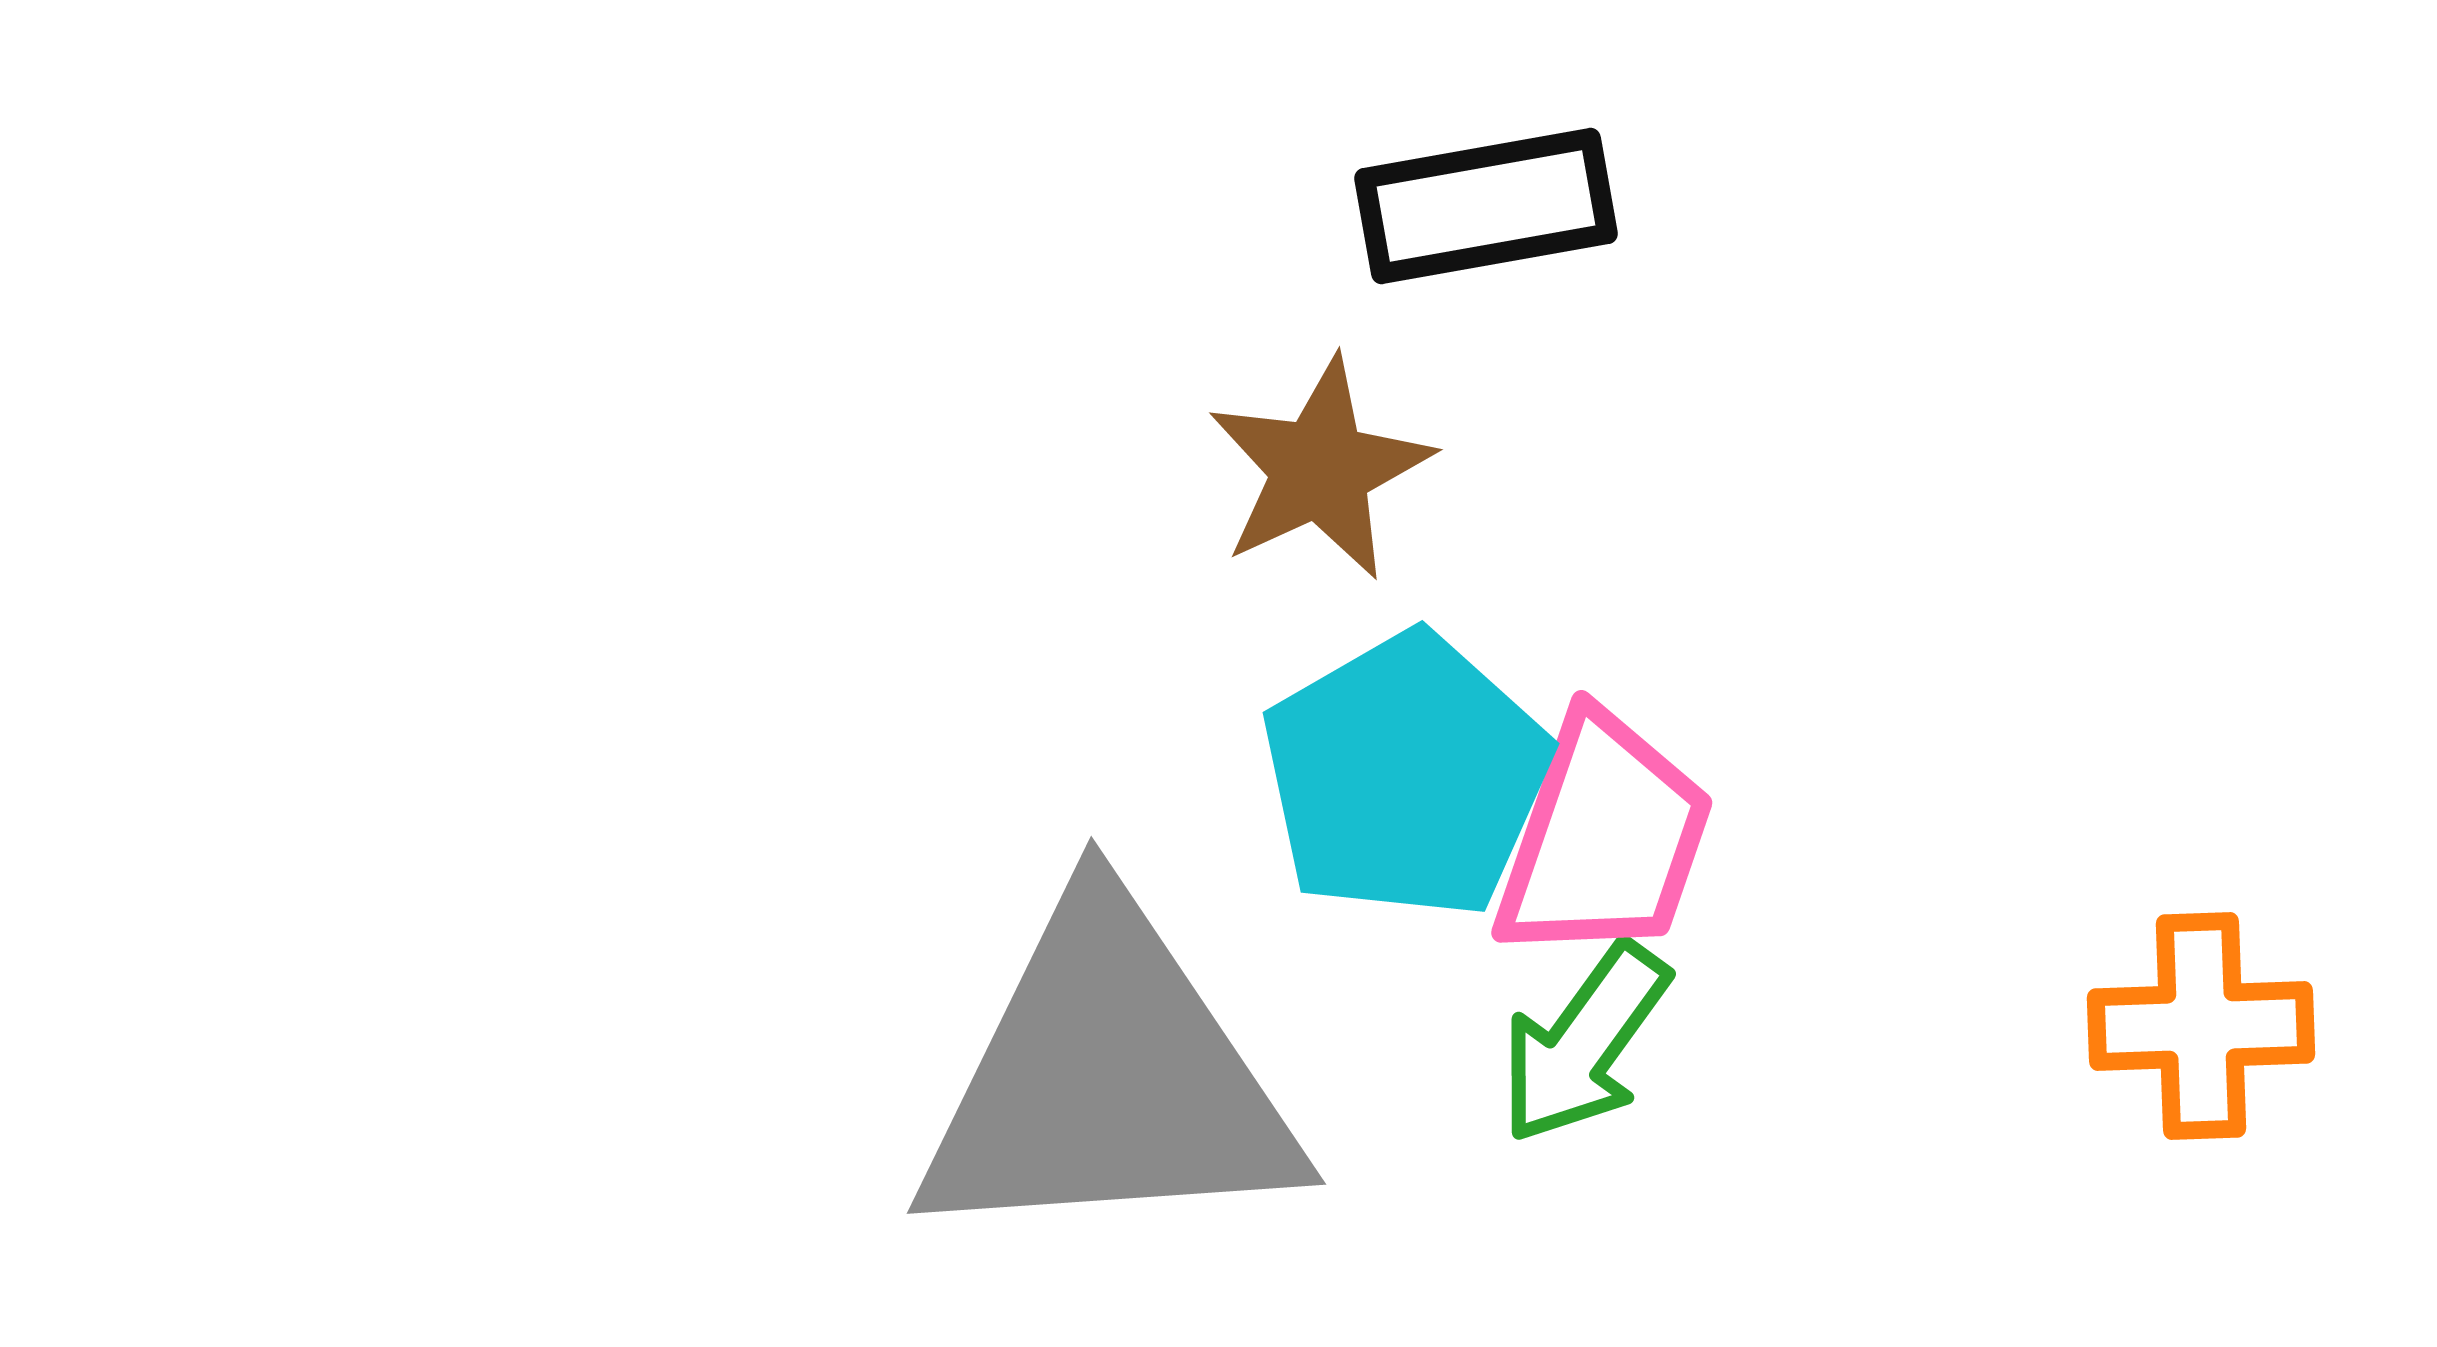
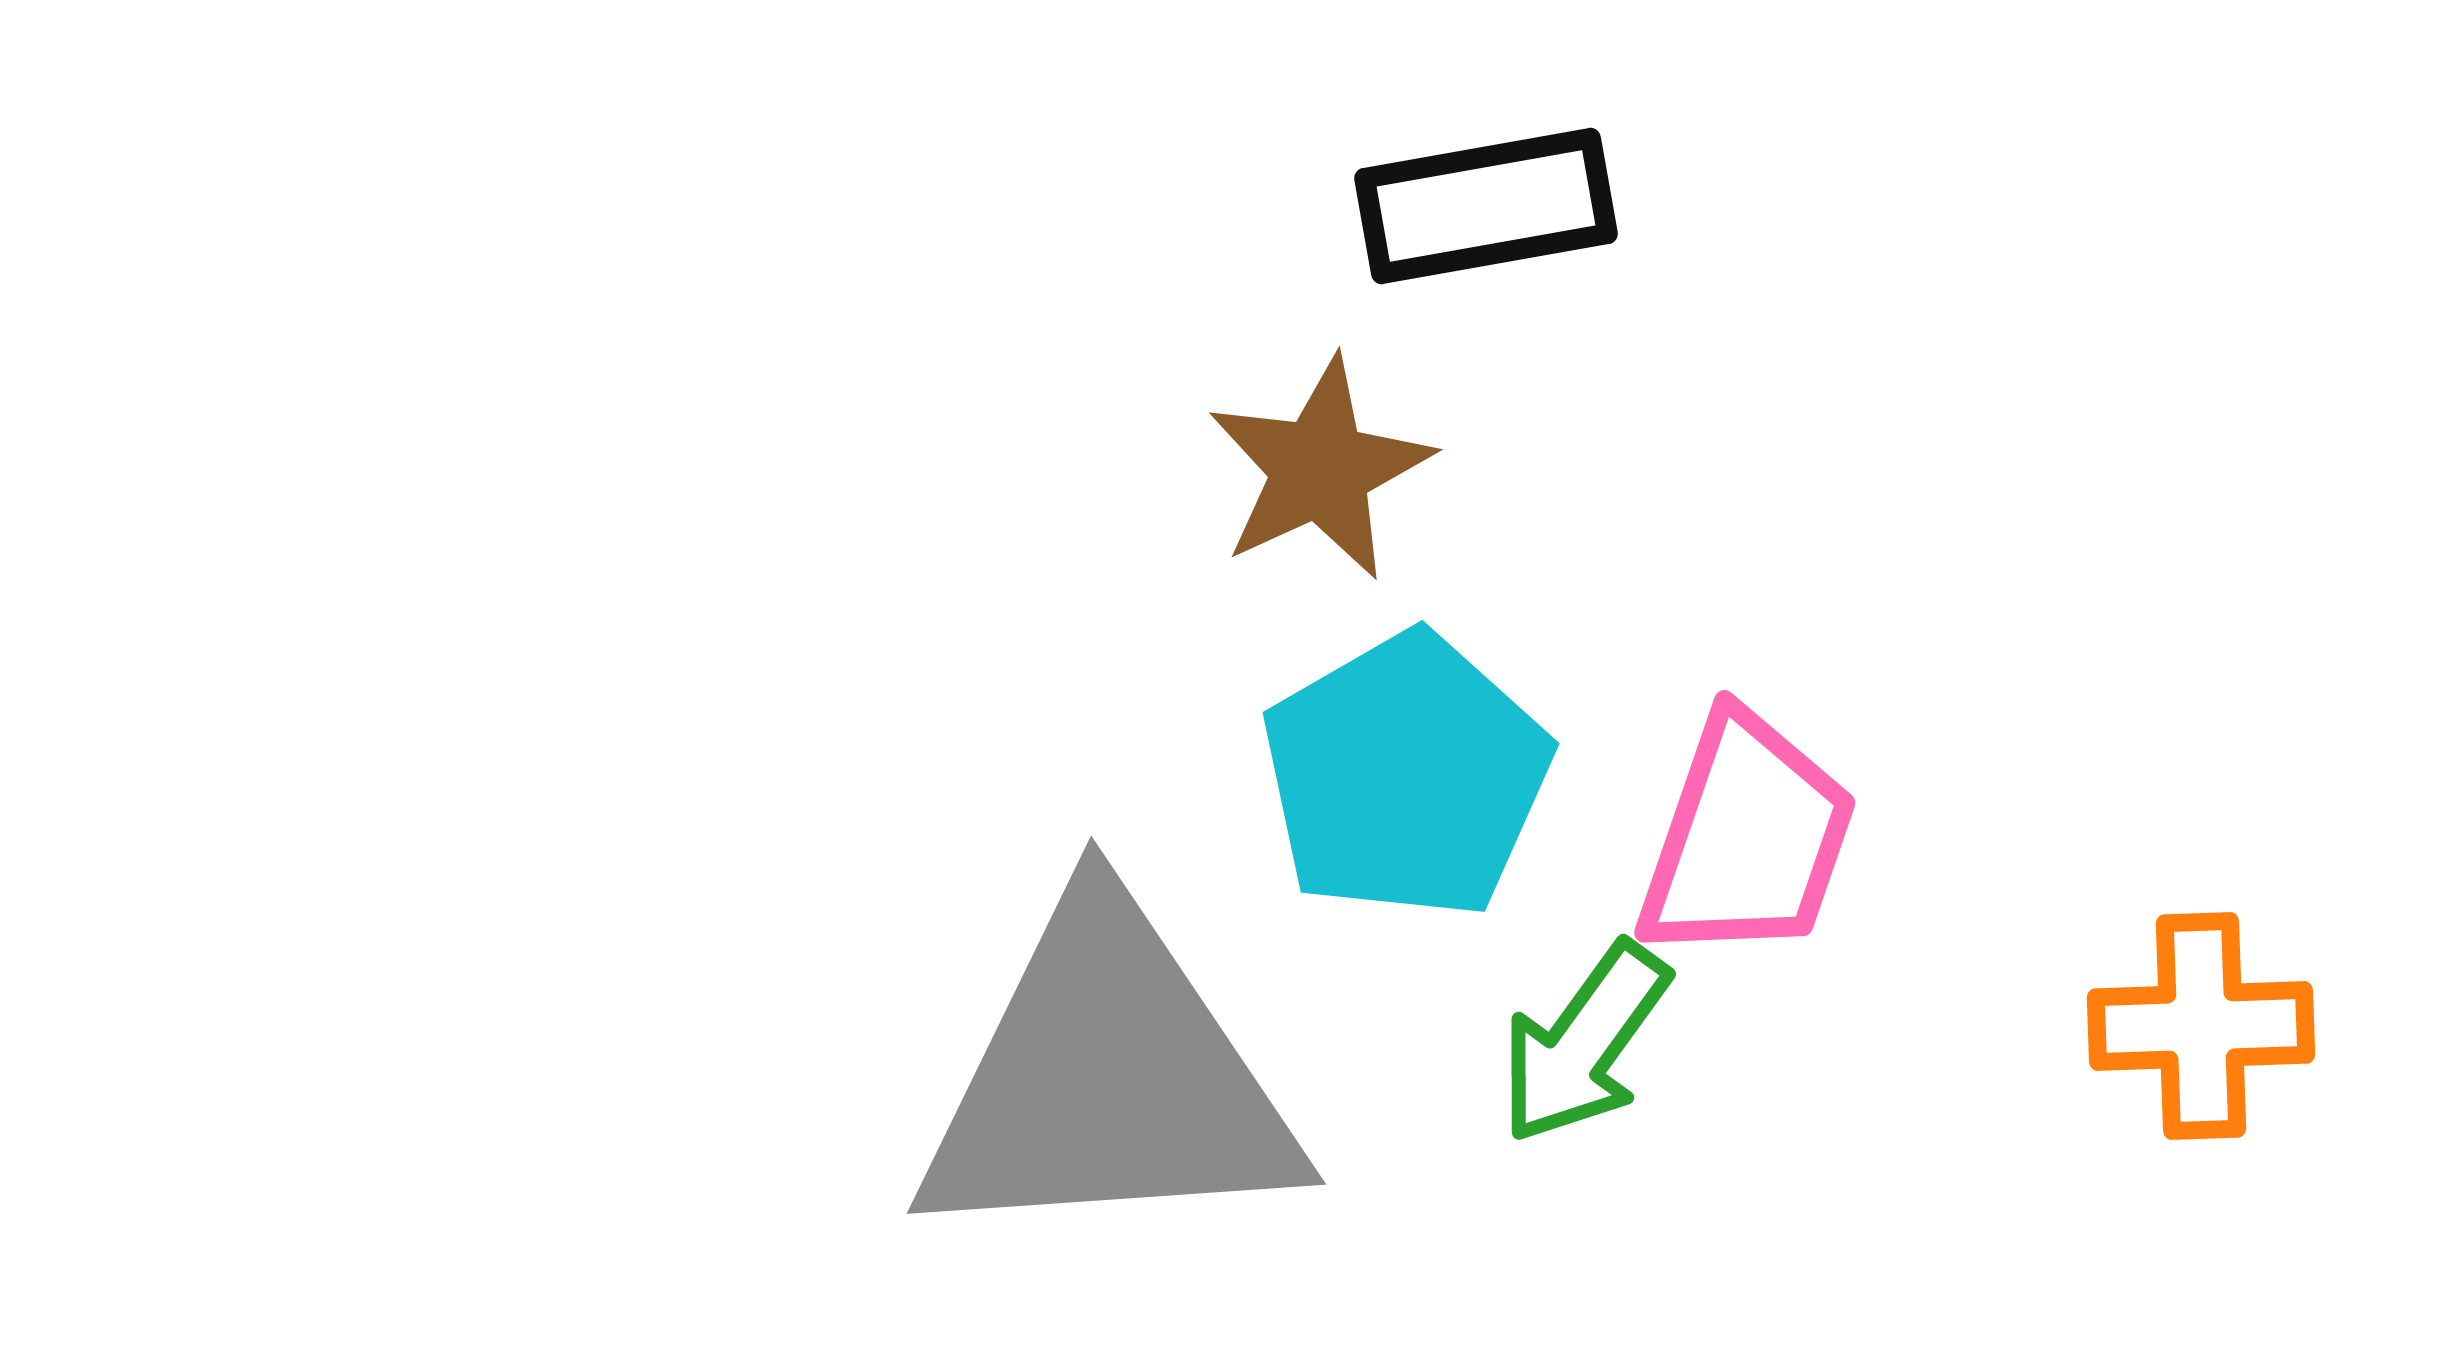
pink trapezoid: moved 143 px right
